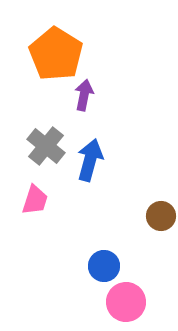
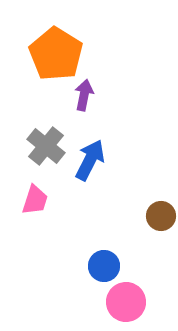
blue arrow: rotated 12 degrees clockwise
